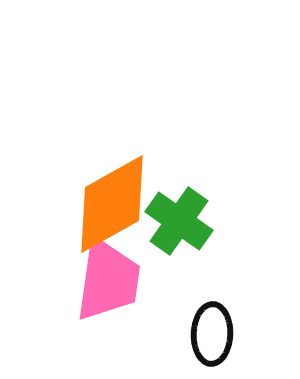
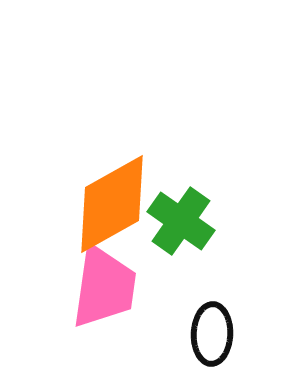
green cross: moved 2 px right
pink trapezoid: moved 4 px left, 7 px down
